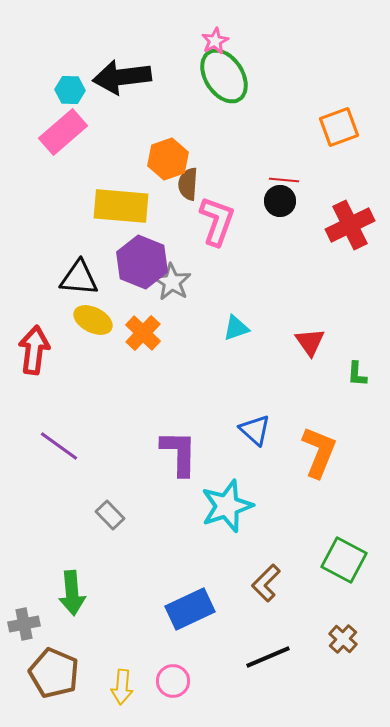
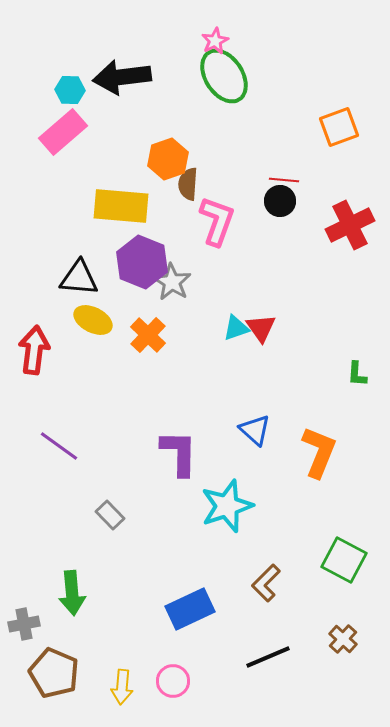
orange cross: moved 5 px right, 2 px down
red triangle: moved 49 px left, 14 px up
